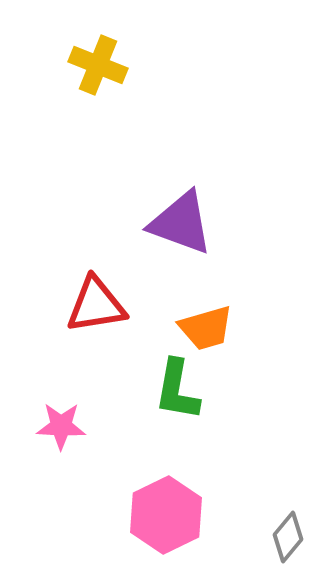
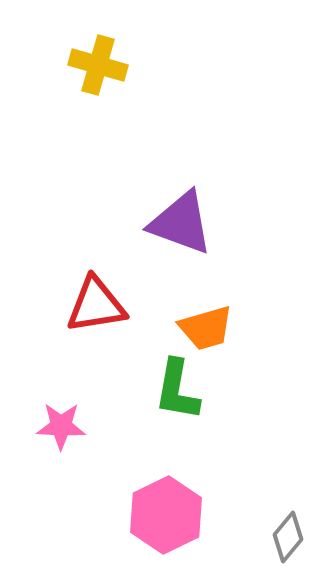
yellow cross: rotated 6 degrees counterclockwise
